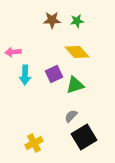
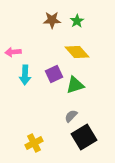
green star: rotated 24 degrees counterclockwise
